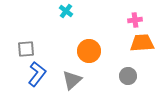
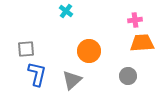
blue L-shape: rotated 25 degrees counterclockwise
